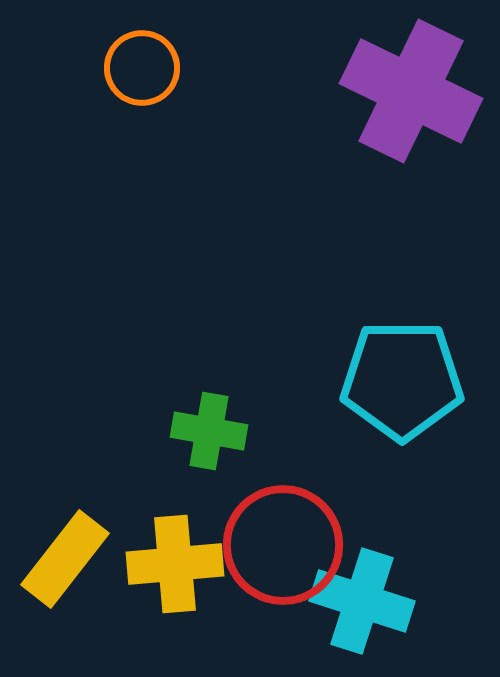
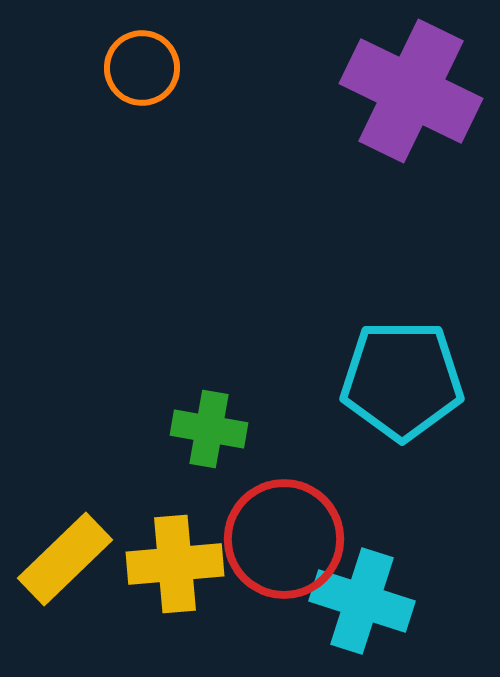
green cross: moved 2 px up
red circle: moved 1 px right, 6 px up
yellow rectangle: rotated 8 degrees clockwise
